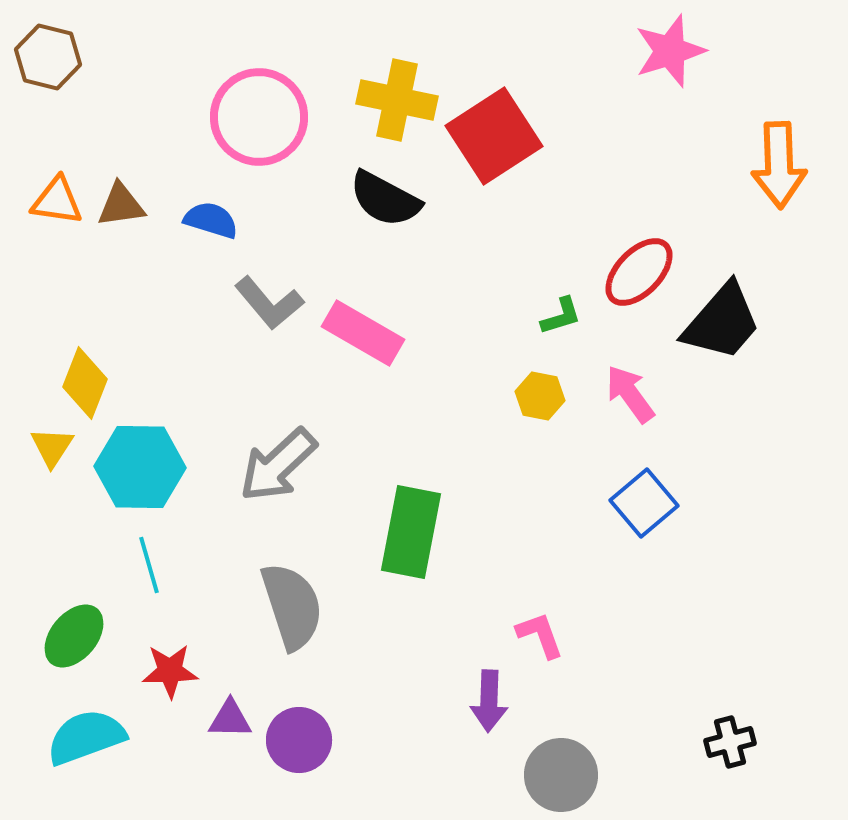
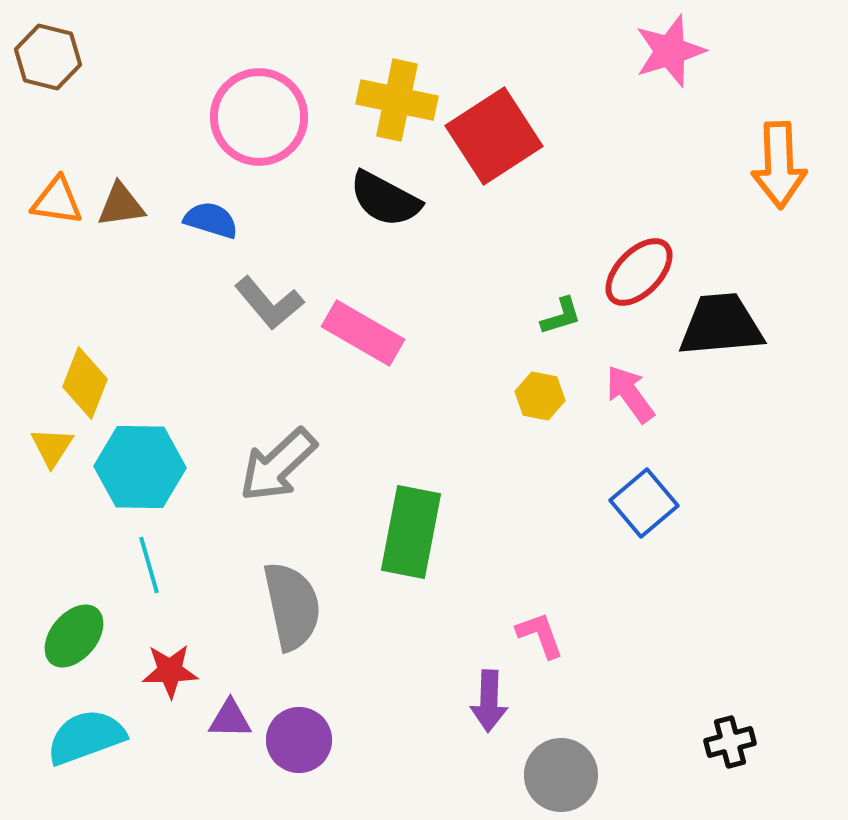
black trapezoid: moved 1 px left, 3 px down; rotated 136 degrees counterclockwise
gray semicircle: rotated 6 degrees clockwise
